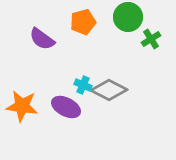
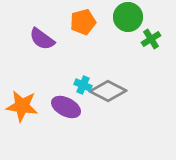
gray diamond: moved 1 px left, 1 px down
